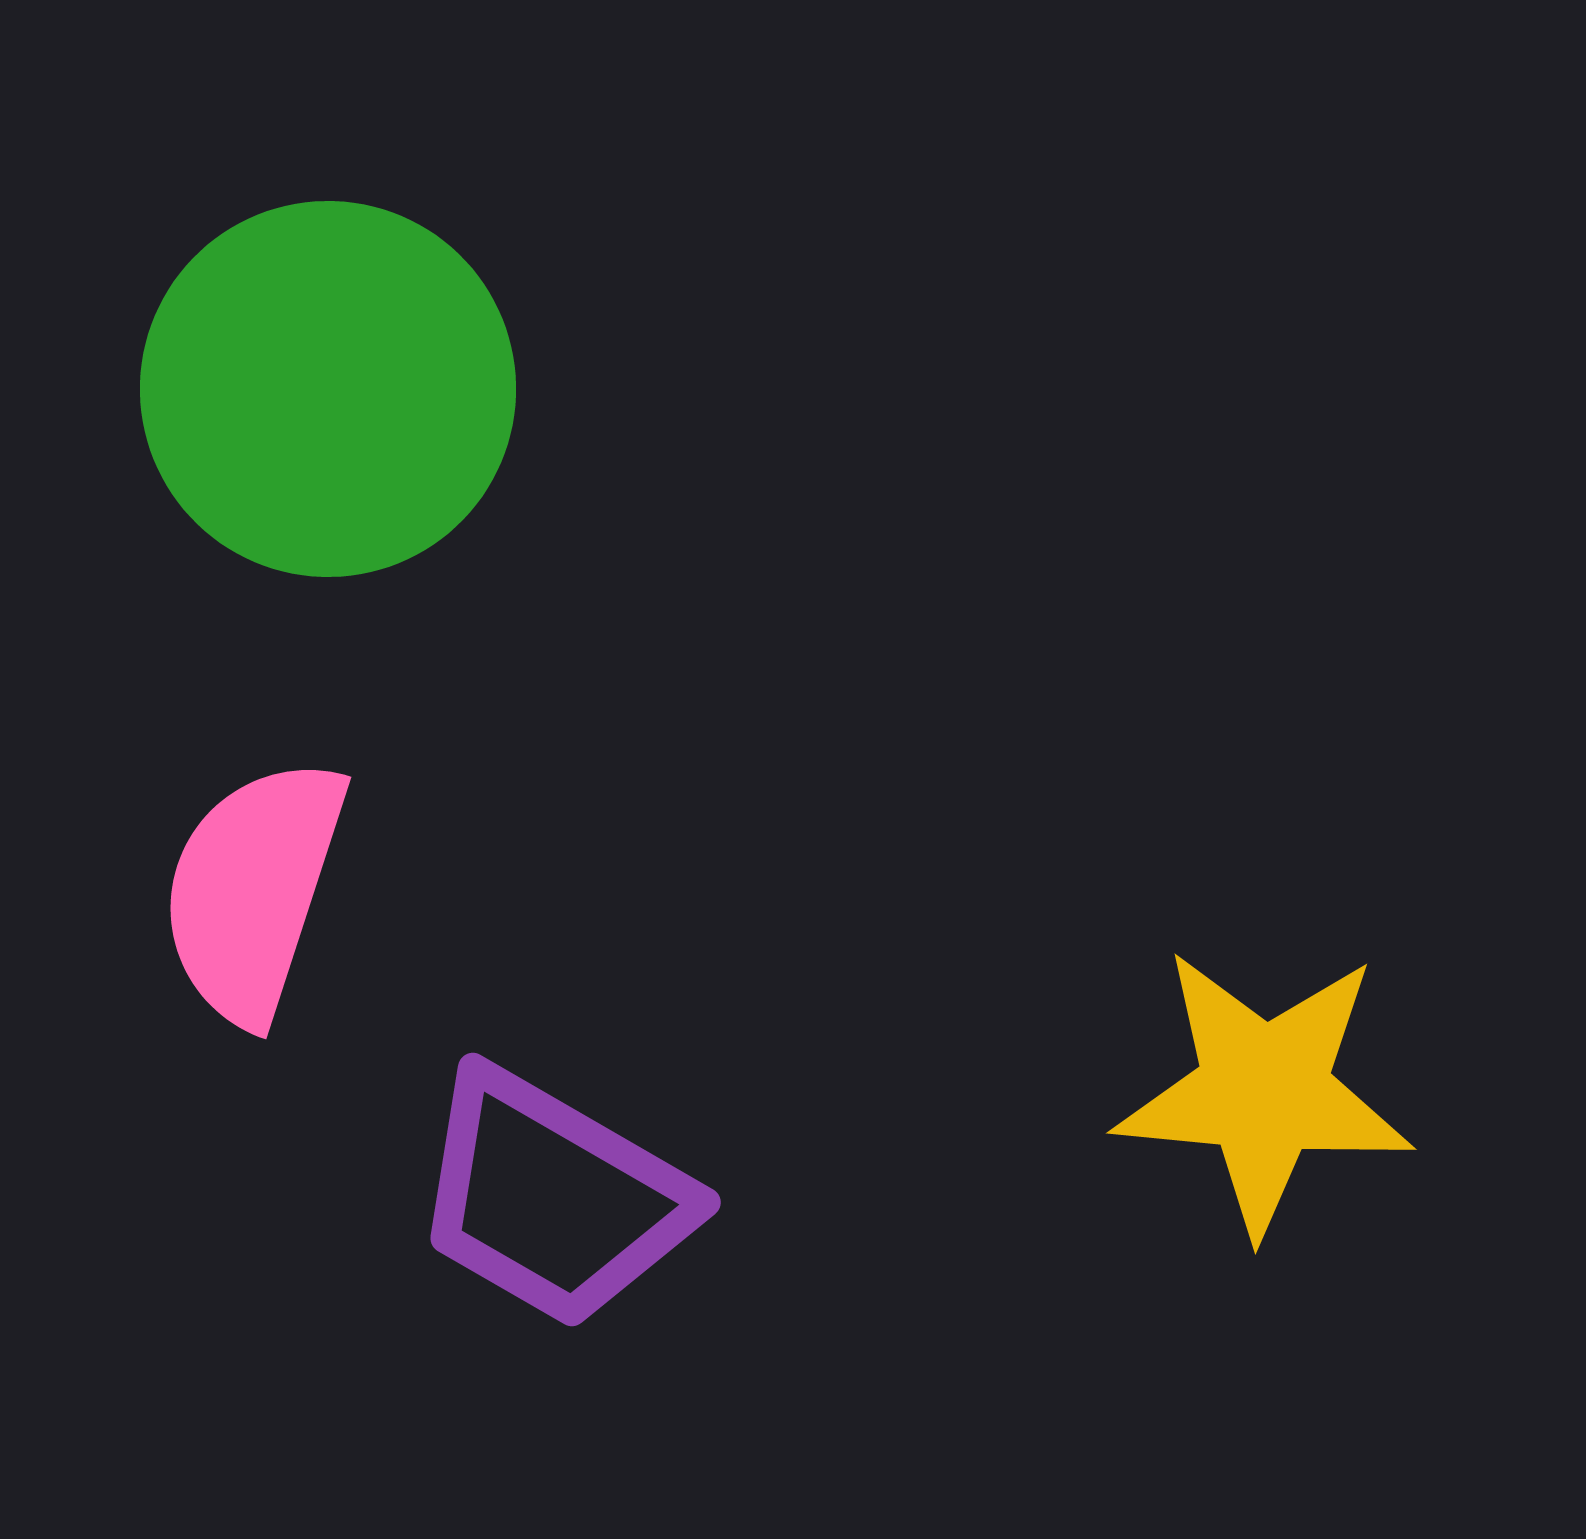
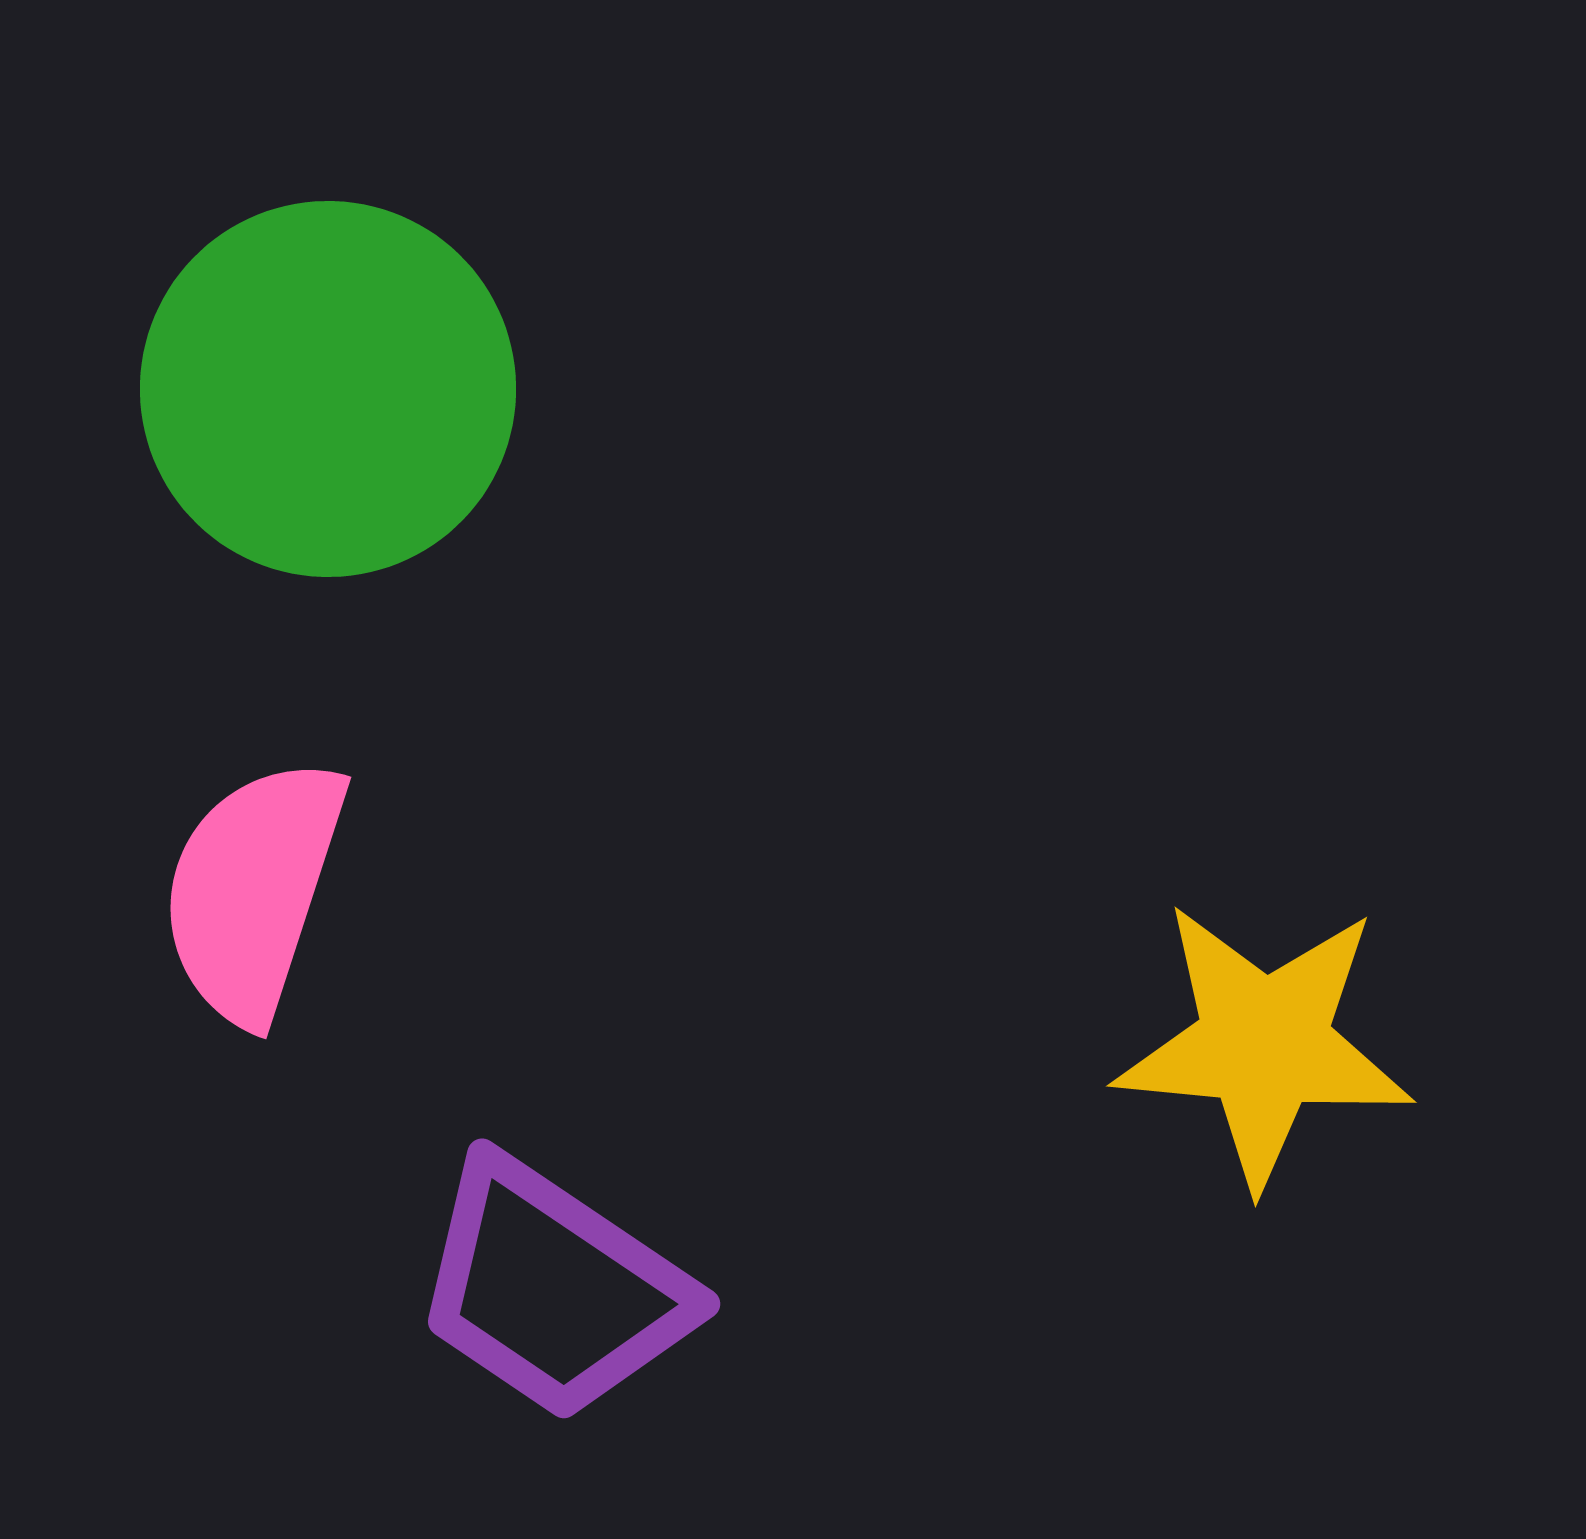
yellow star: moved 47 px up
purple trapezoid: moved 91 px down; rotated 4 degrees clockwise
